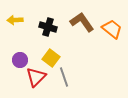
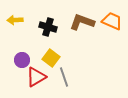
brown L-shape: rotated 35 degrees counterclockwise
orange trapezoid: moved 8 px up; rotated 15 degrees counterclockwise
purple circle: moved 2 px right
red triangle: rotated 15 degrees clockwise
